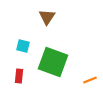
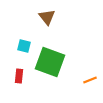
brown triangle: rotated 12 degrees counterclockwise
cyan square: moved 1 px right
green square: moved 3 px left
